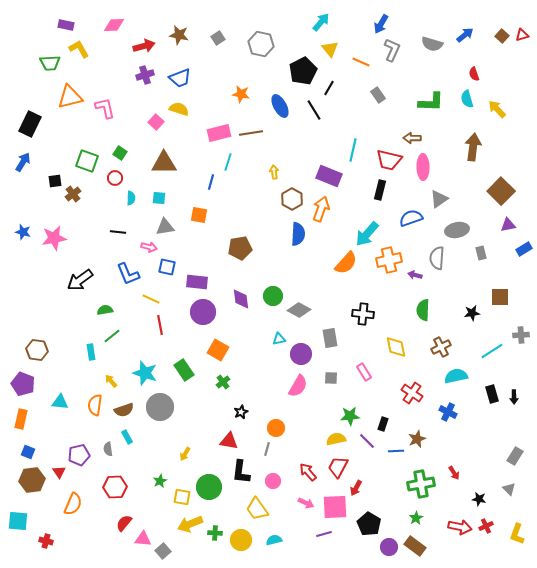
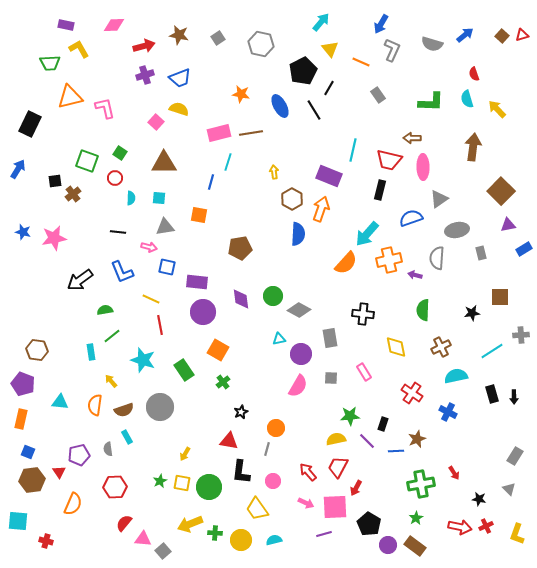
blue arrow at (23, 162): moved 5 px left, 7 px down
blue L-shape at (128, 274): moved 6 px left, 2 px up
cyan star at (145, 373): moved 2 px left, 13 px up
yellow square at (182, 497): moved 14 px up
purple circle at (389, 547): moved 1 px left, 2 px up
